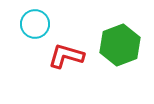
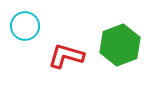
cyan circle: moved 10 px left, 2 px down
